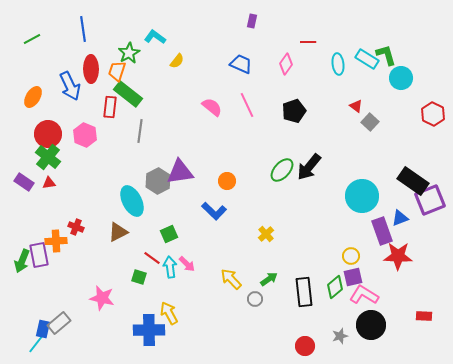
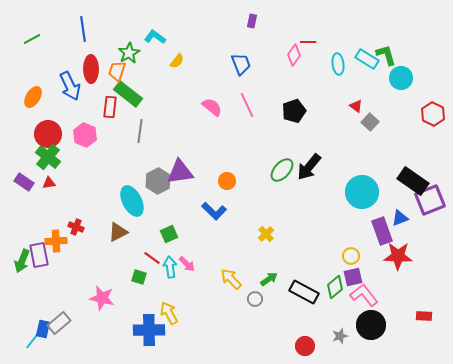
blue trapezoid at (241, 64): rotated 45 degrees clockwise
pink diamond at (286, 64): moved 8 px right, 9 px up
cyan circle at (362, 196): moved 4 px up
black rectangle at (304, 292): rotated 56 degrees counterclockwise
pink L-shape at (364, 295): rotated 20 degrees clockwise
cyan line at (36, 344): moved 3 px left, 4 px up
